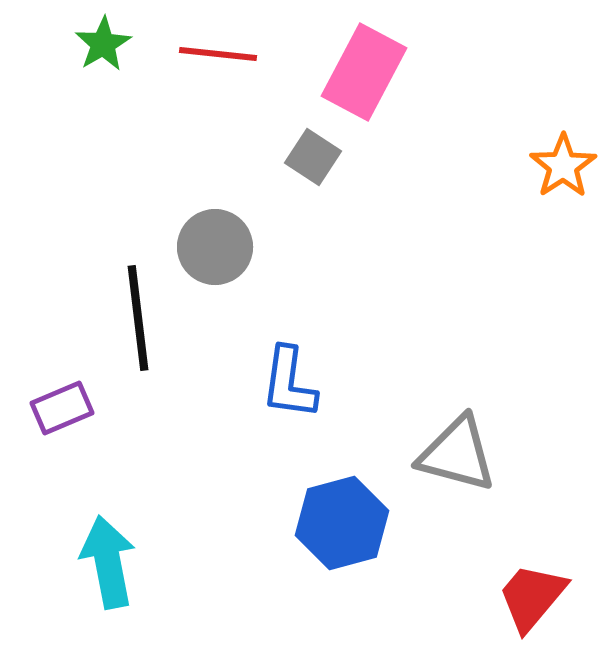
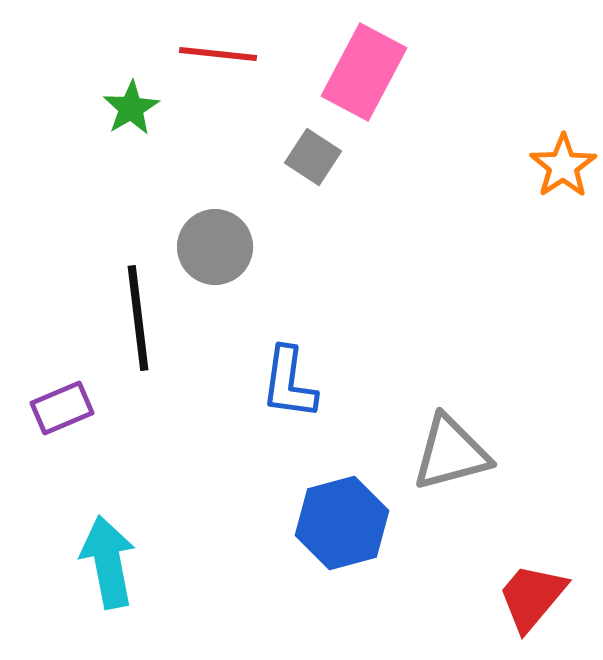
green star: moved 28 px right, 64 px down
gray triangle: moved 6 px left, 1 px up; rotated 30 degrees counterclockwise
